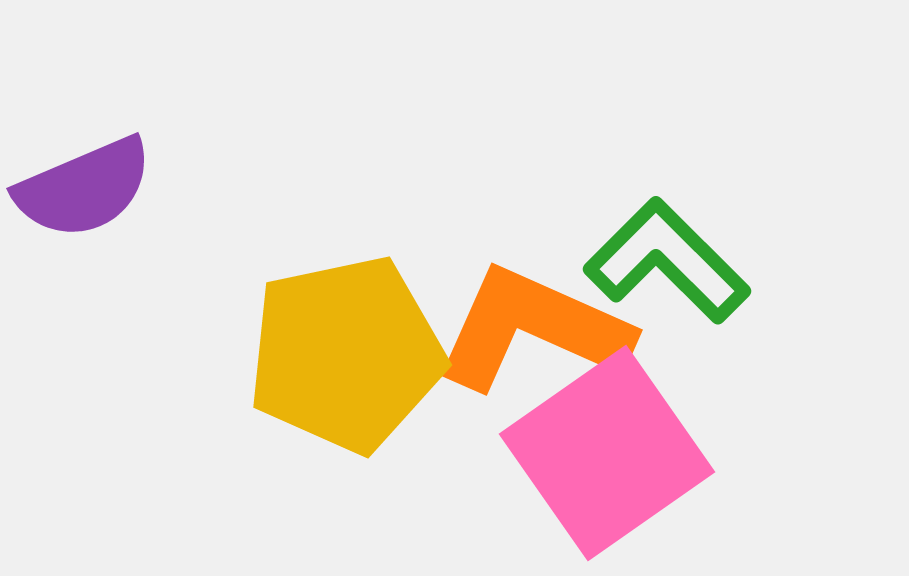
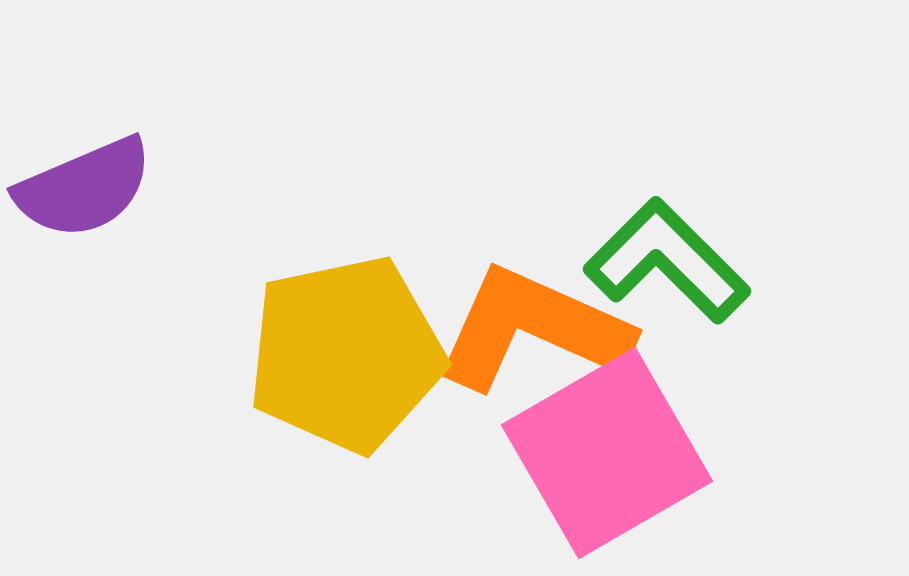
pink square: rotated 5 degrees clockwise
